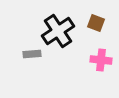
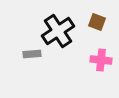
brown square: moved 1 px right, 1 px up
